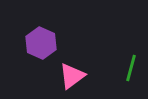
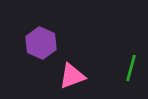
pink triangle: rotated 16 degrees clockwise
